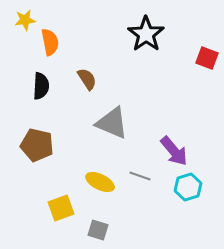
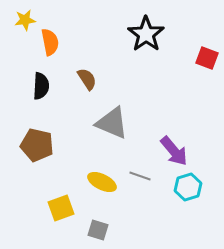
yellow ellipse: moved 2 px right
